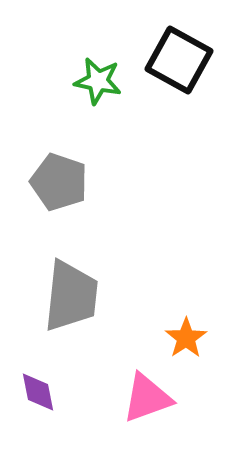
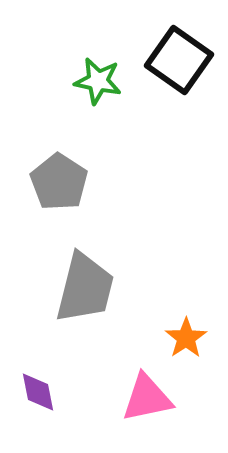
black square: rotated 6 degrees clockwise
gray pentagon: rotated 14 degrees clockwise
gray trapezoid: moved 14 px right, 8 px up; rotated 8 degrees clockwise
pink triangle: rotated 8 degrees clockwise
